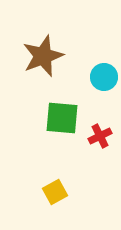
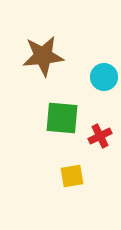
brown star: rotated 15 degrees clockwise
yellow square: moved 17 px right, 16 px up; rotated 20 degrees clockwise
